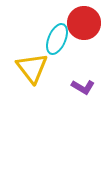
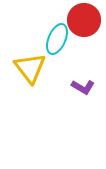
red circle: moved 3 px up
yellow triangle: moved 2 px left
